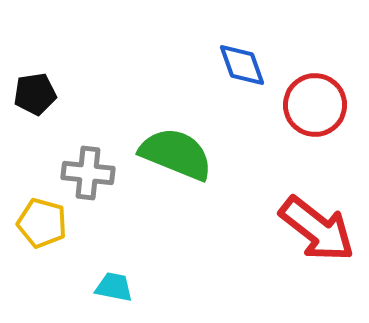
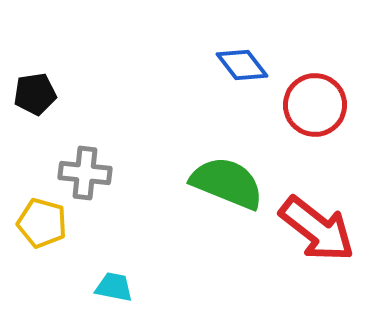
blue diamond: rotated 18 degrees counterclockwise
green semicircle: moved 51 px right, 29 px down
gray cross: moved 3 px left
